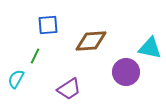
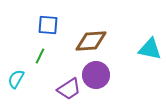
blue square: rotated 10 degrees clockwise
cyan triangle: moved 1 px down
green line: moved 5 px right
purple circle: moved 30 px left, 3 px down
